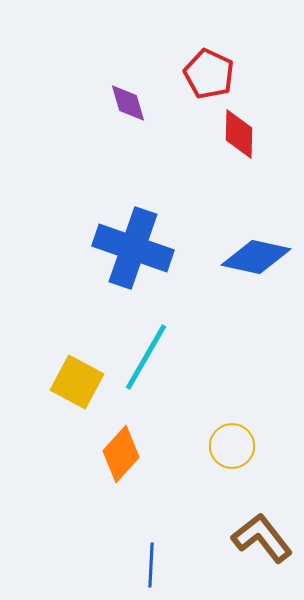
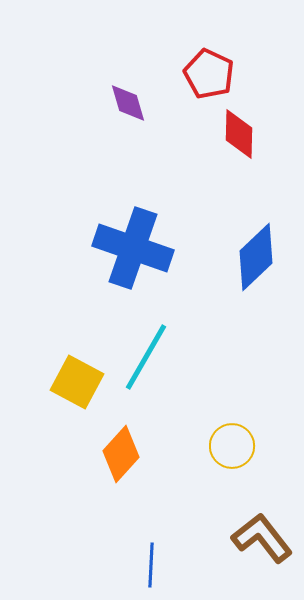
blue diamond: rotated 56 degrees counterclockwise
